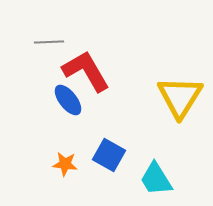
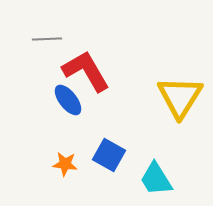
gray line: moved 2 px left, 3 px up
